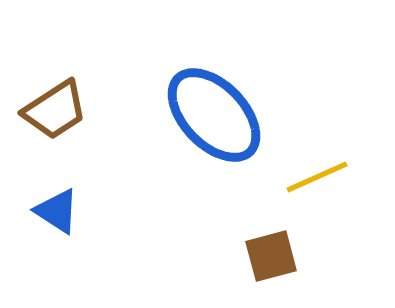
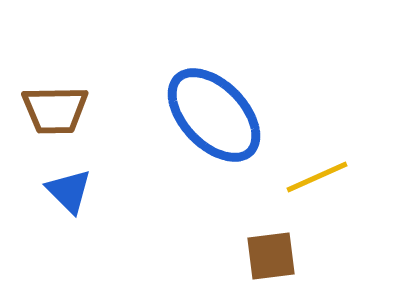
brown trapezoid: rotated 32 degrees clockwise
blue triangle: moved 12 px right, 20 px up; rotated 12 degrees clockwise
brown square: rotated 8 degrees clockwise
